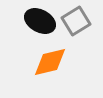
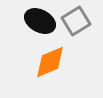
orange diamond: rotated 9 degrees counterclockwise
